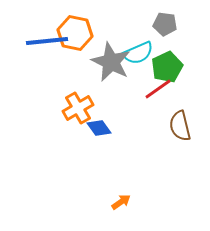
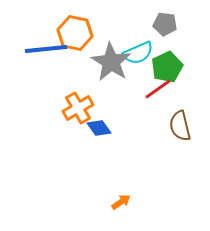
blue line: moved 1 px left, 8 px down
gray star: rotated 6 degrees clockwise
